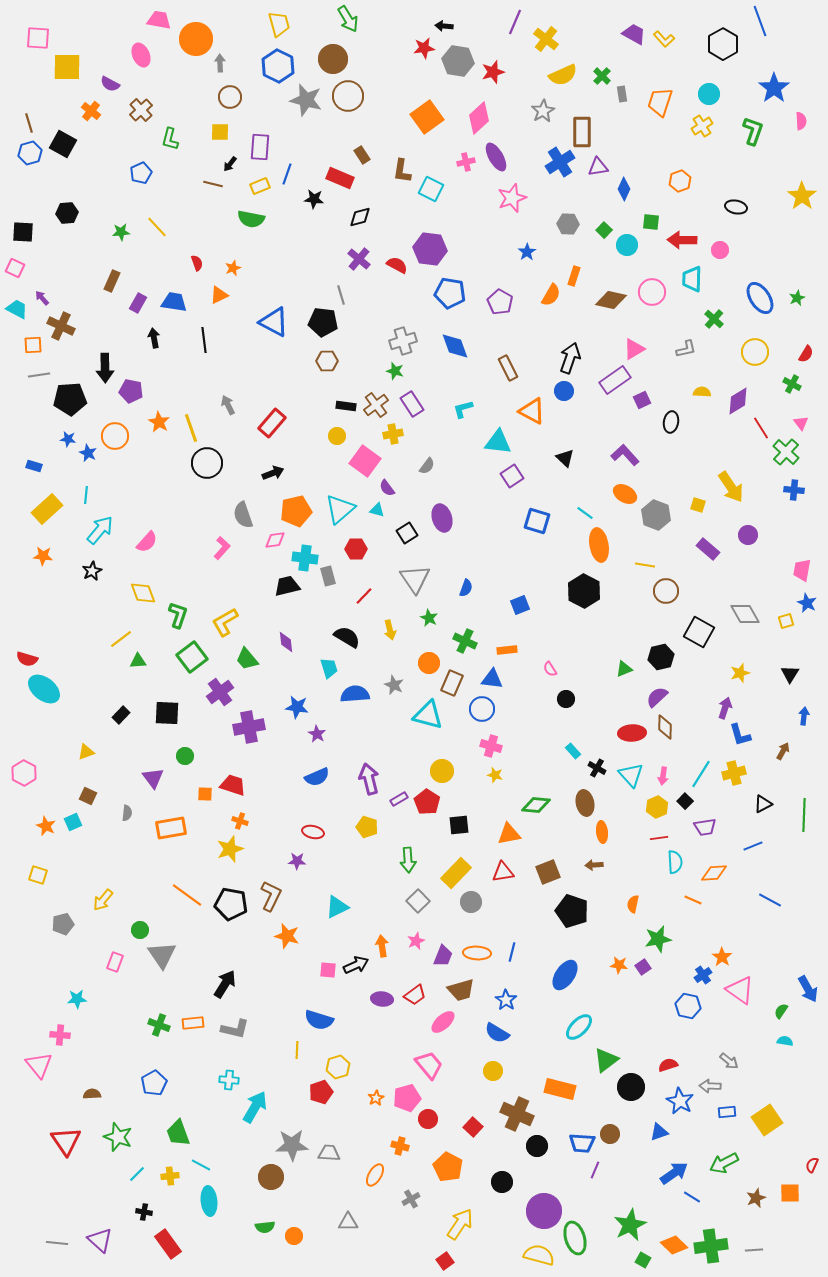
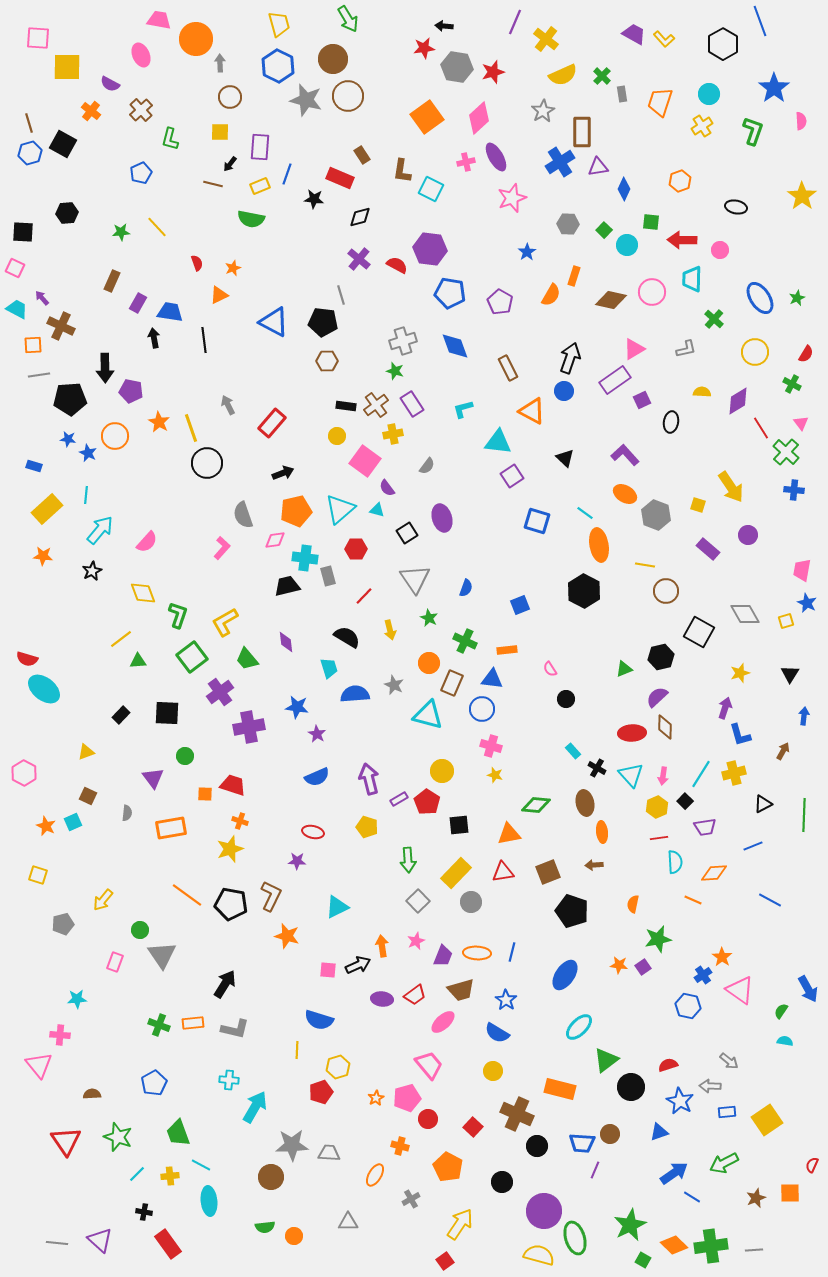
gray hexagon at (458, 61): moved 1 px left, 6 px down
blue trapezoid at (174, 302): moved 4 px left, 10 px down
black arrow at (273, 473): moved 10 px right
black arrow at (356, 965): moved 2 px right
